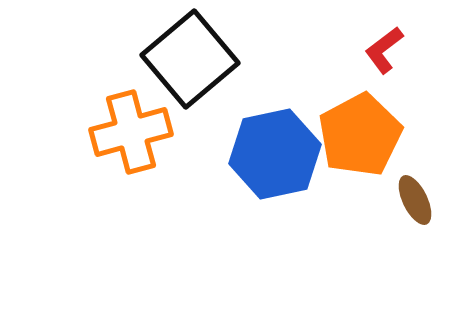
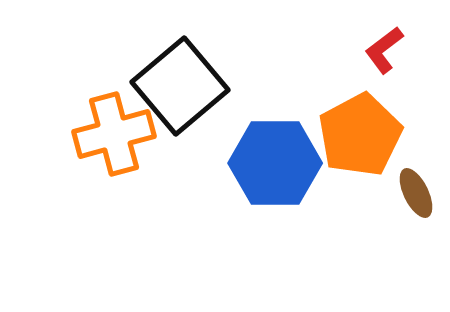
black square: moved 10 px left, 27 px down
orange cross: moved 17 px left, 2 px down
blue hexagon: moved 9 px down; rotated 12 degrees clockwise
brown ellipse: moved 1 px right, 7 px up
